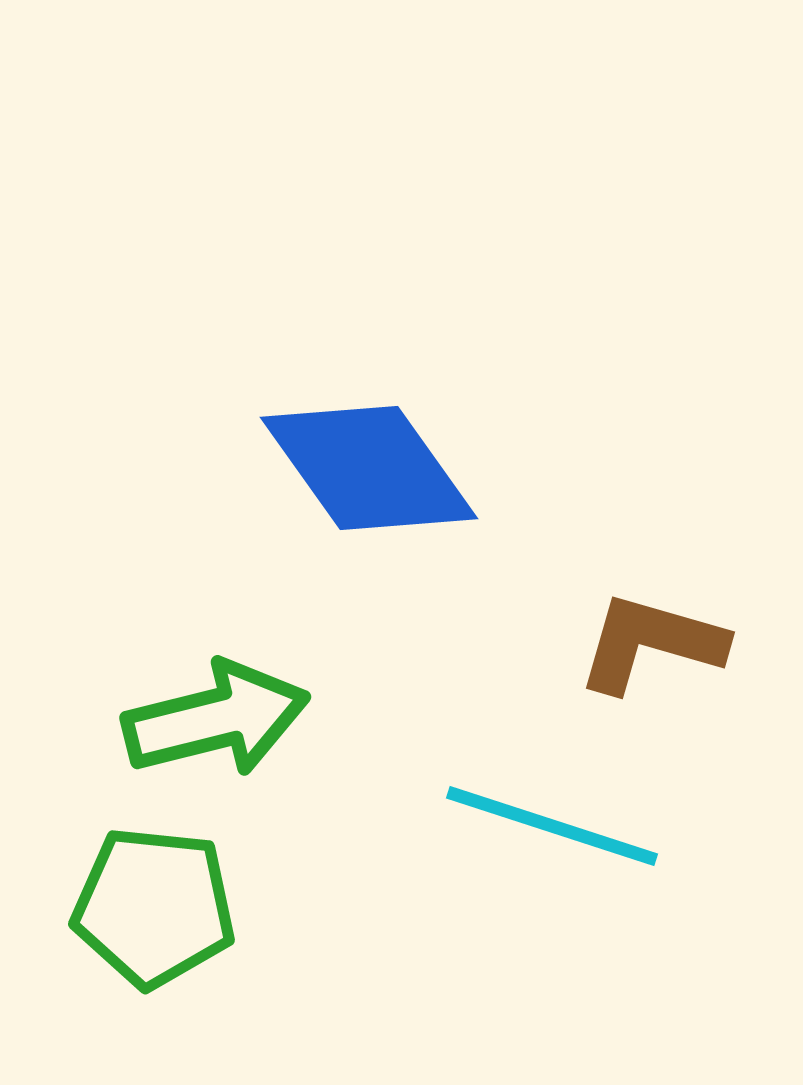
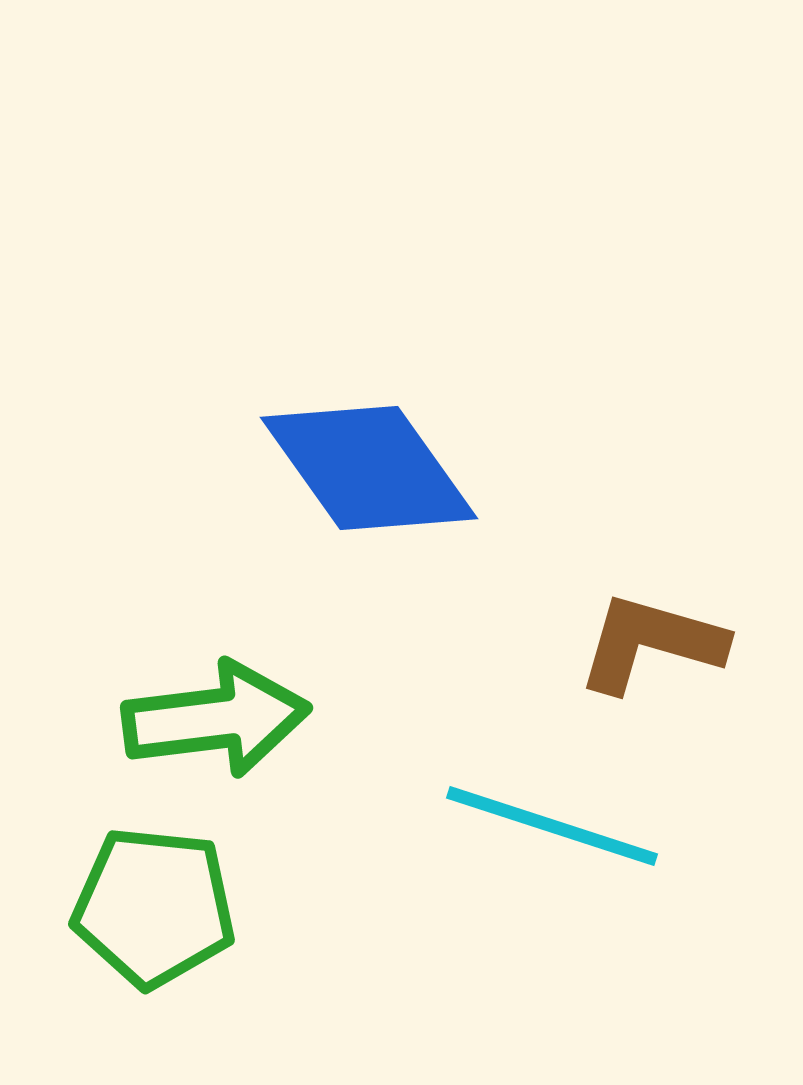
green arrow: rotated 7 degrees clockwise
